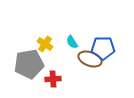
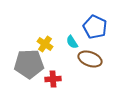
blue pentagon: moved 8 px left, 21 px up; rotated 25 degrees clockwise
gray pentagon: rotated 8 degrees clockwise
